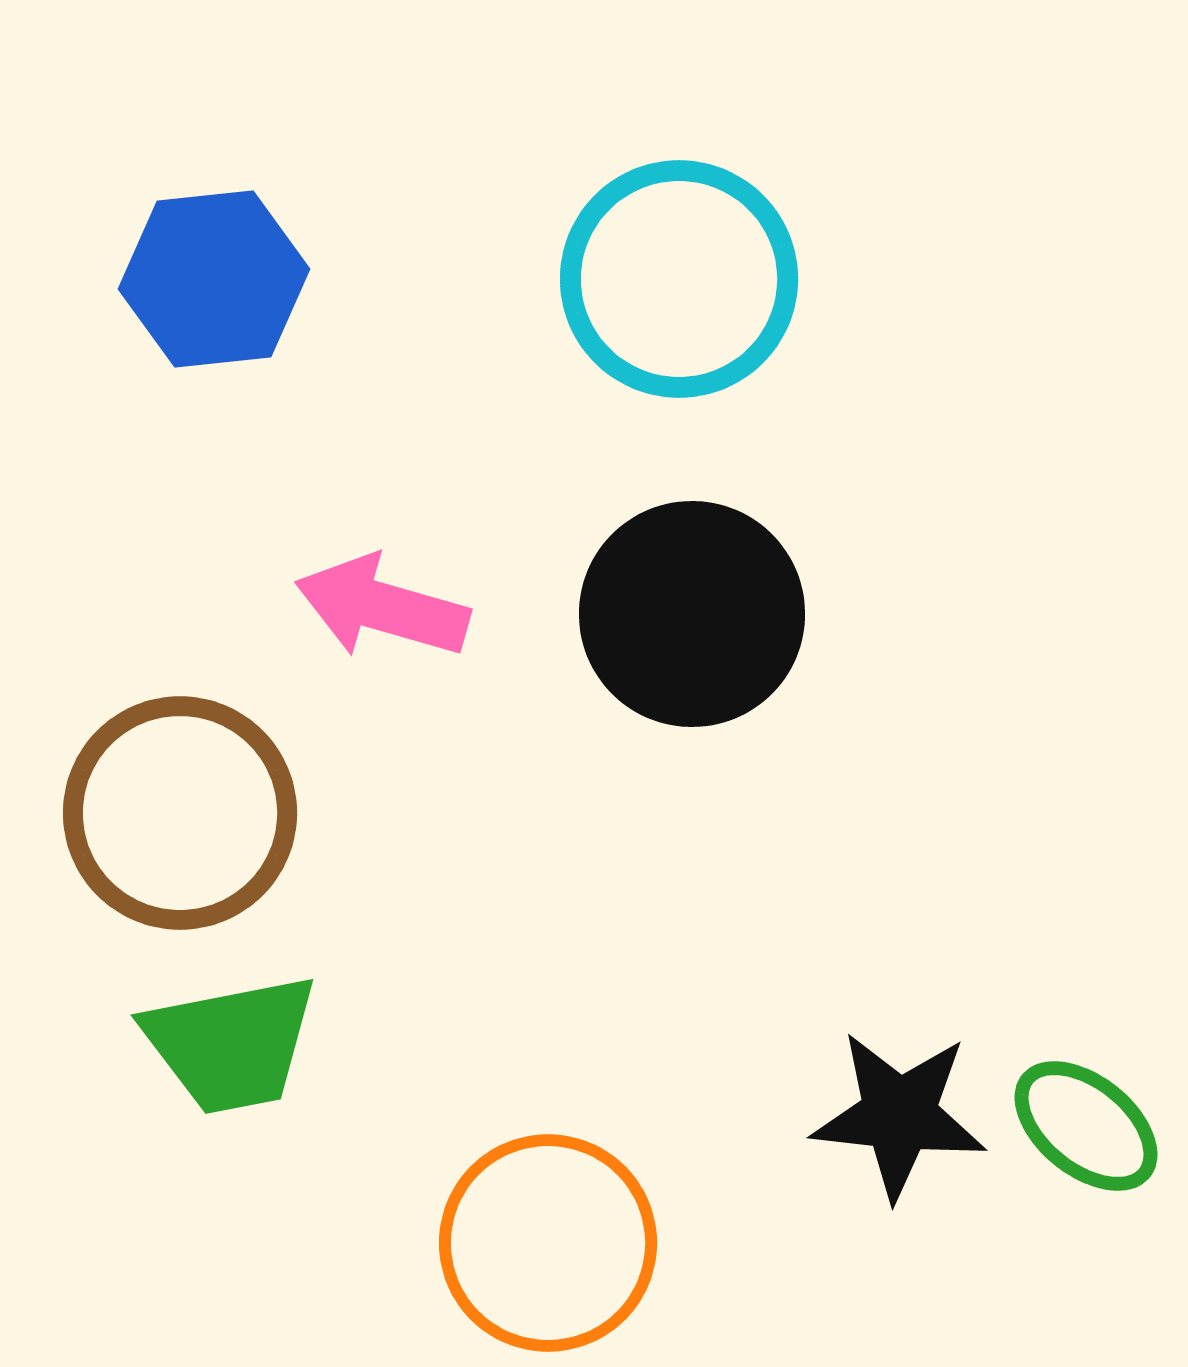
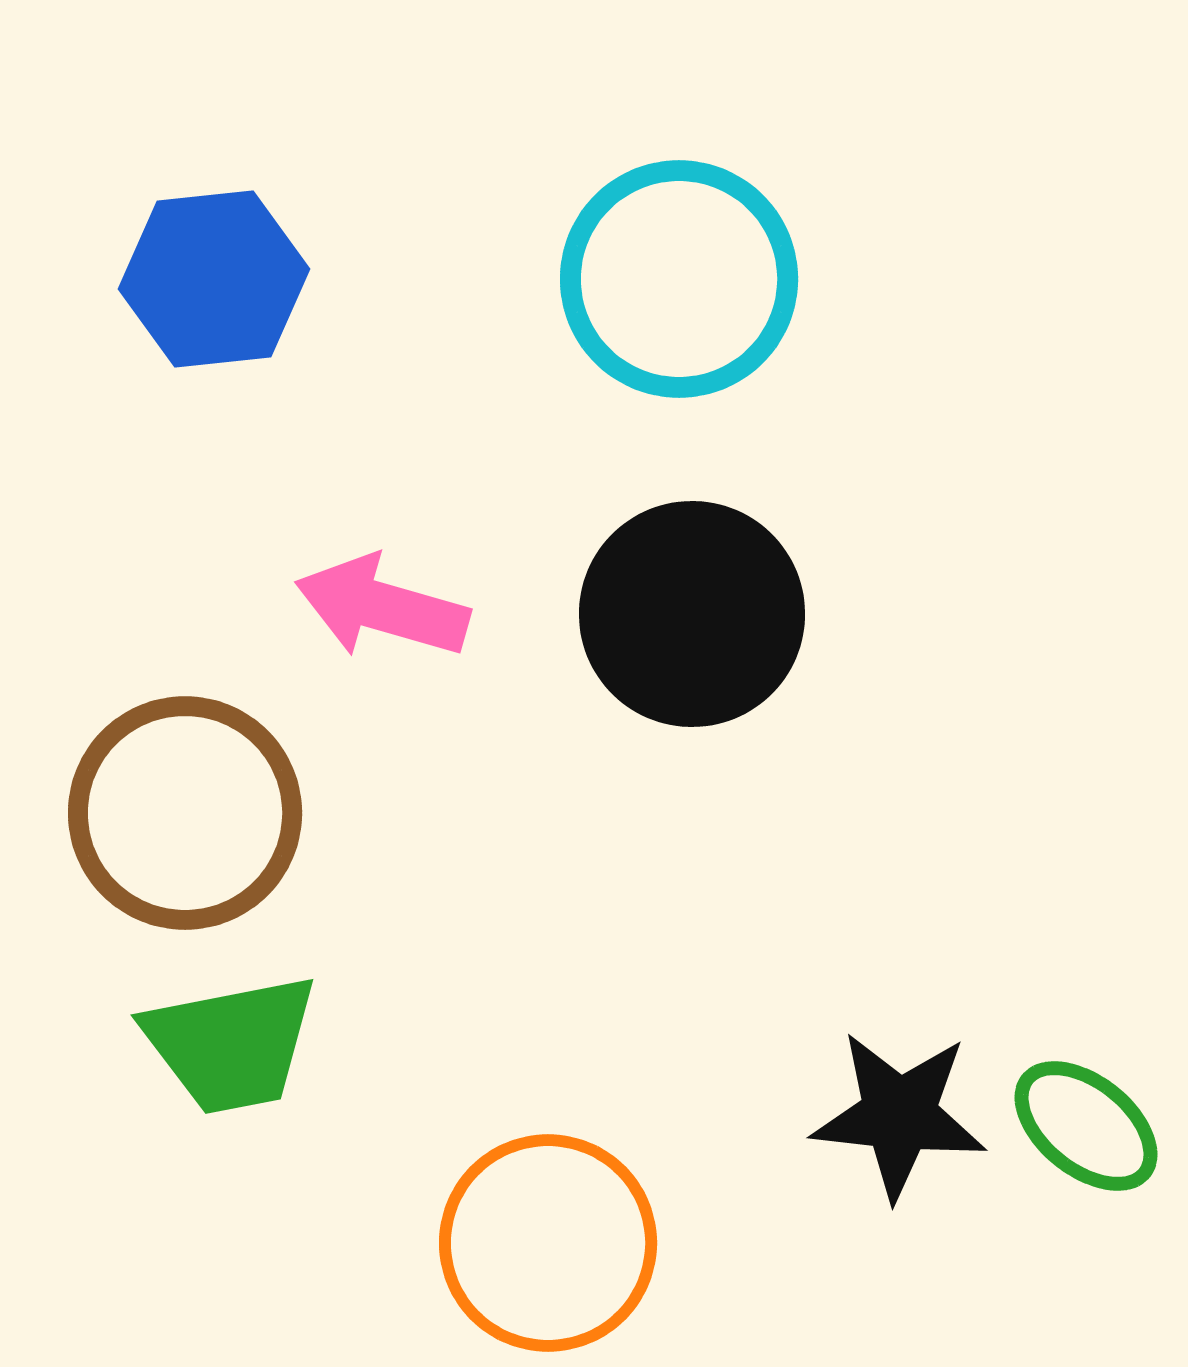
brown circle: moved 5 px right
